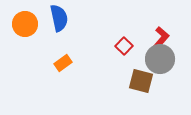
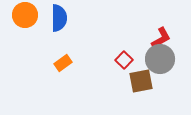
blue semicircle: rotated 12 degrees clockwise
orange circle: moved 9 px up
red L-shape: rotated 20 degrees clockwise
red square: moved 14 px down
brown square: rotated 25 degrees counterclockwise
